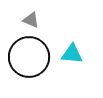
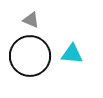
black circle: moved 1 px right, 1 px up
